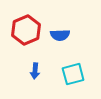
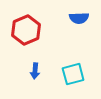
blue semicircle: moved 19 px right, 17 px up
